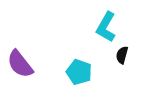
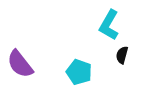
cyan L-shape: moved 3 px right, 2 px up
